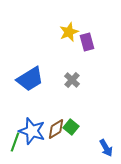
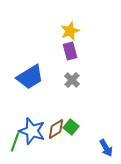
yellow star: moved 1 px right, 1 px up
purple rectangle: moved 17 px left, 9 px down
blue trapezoid: moved 2 px up
